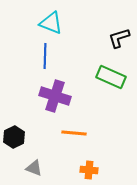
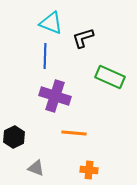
black L-shape: moved 36 px left
green rectangle: moved 1 px left
gray triangle: moved 2 px right
